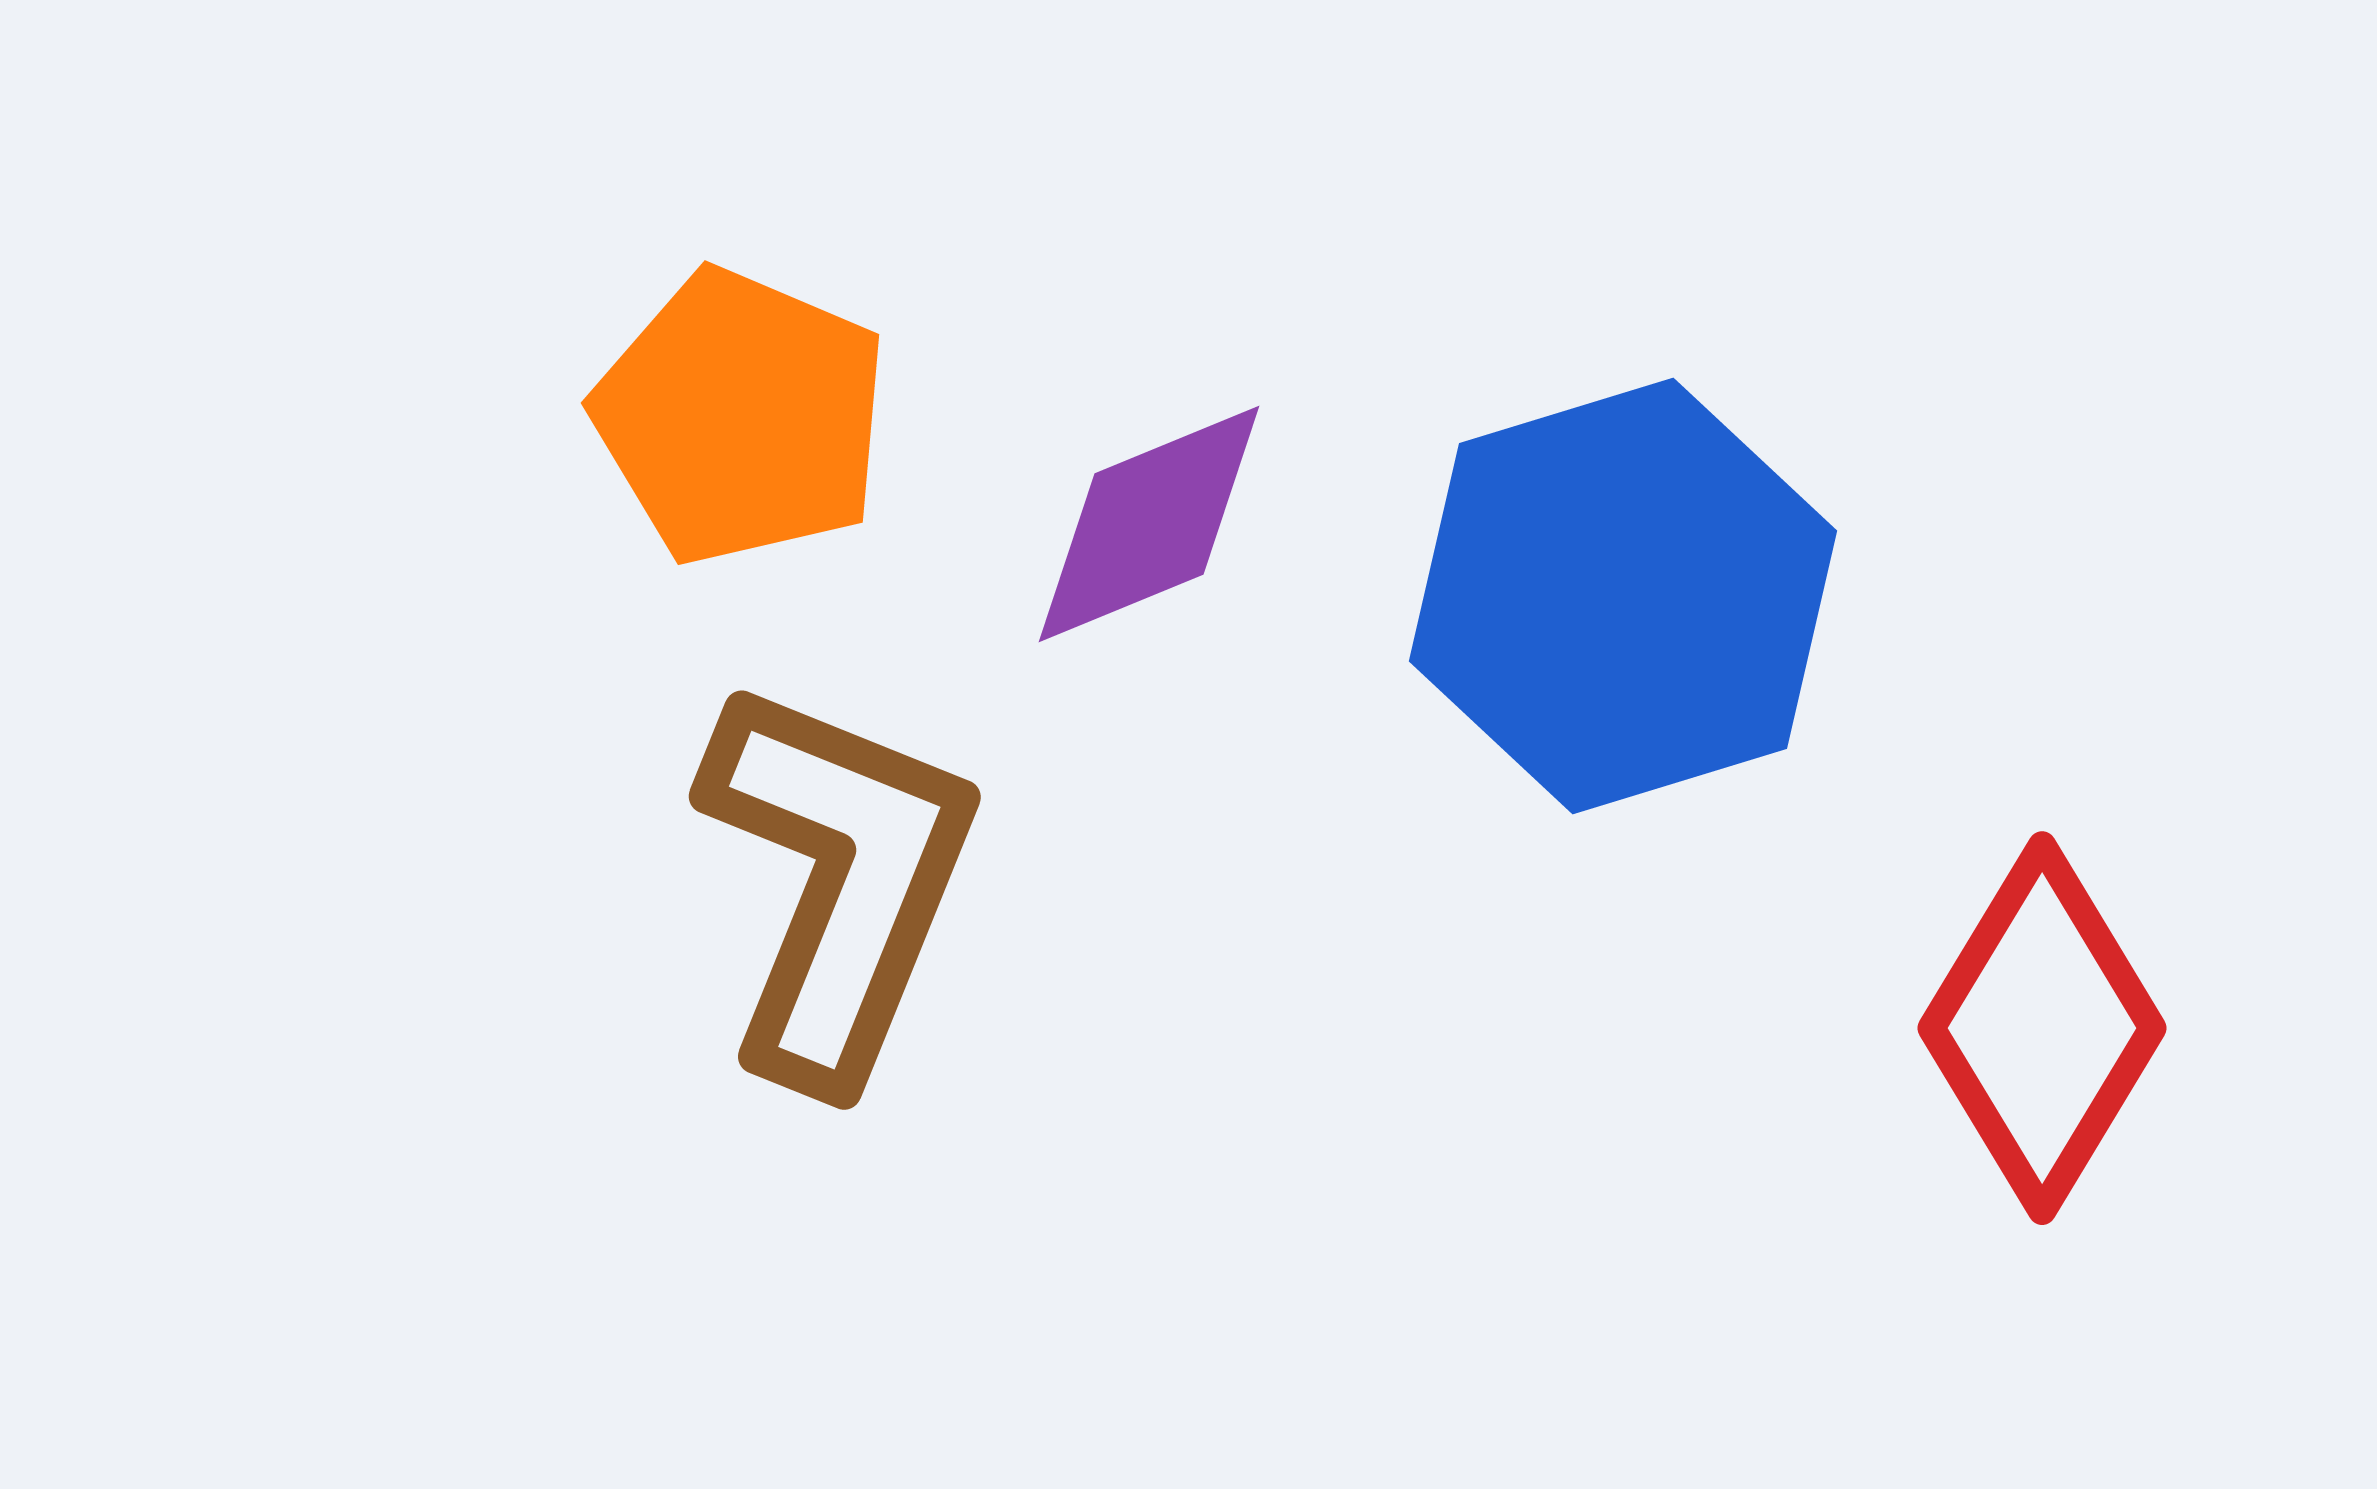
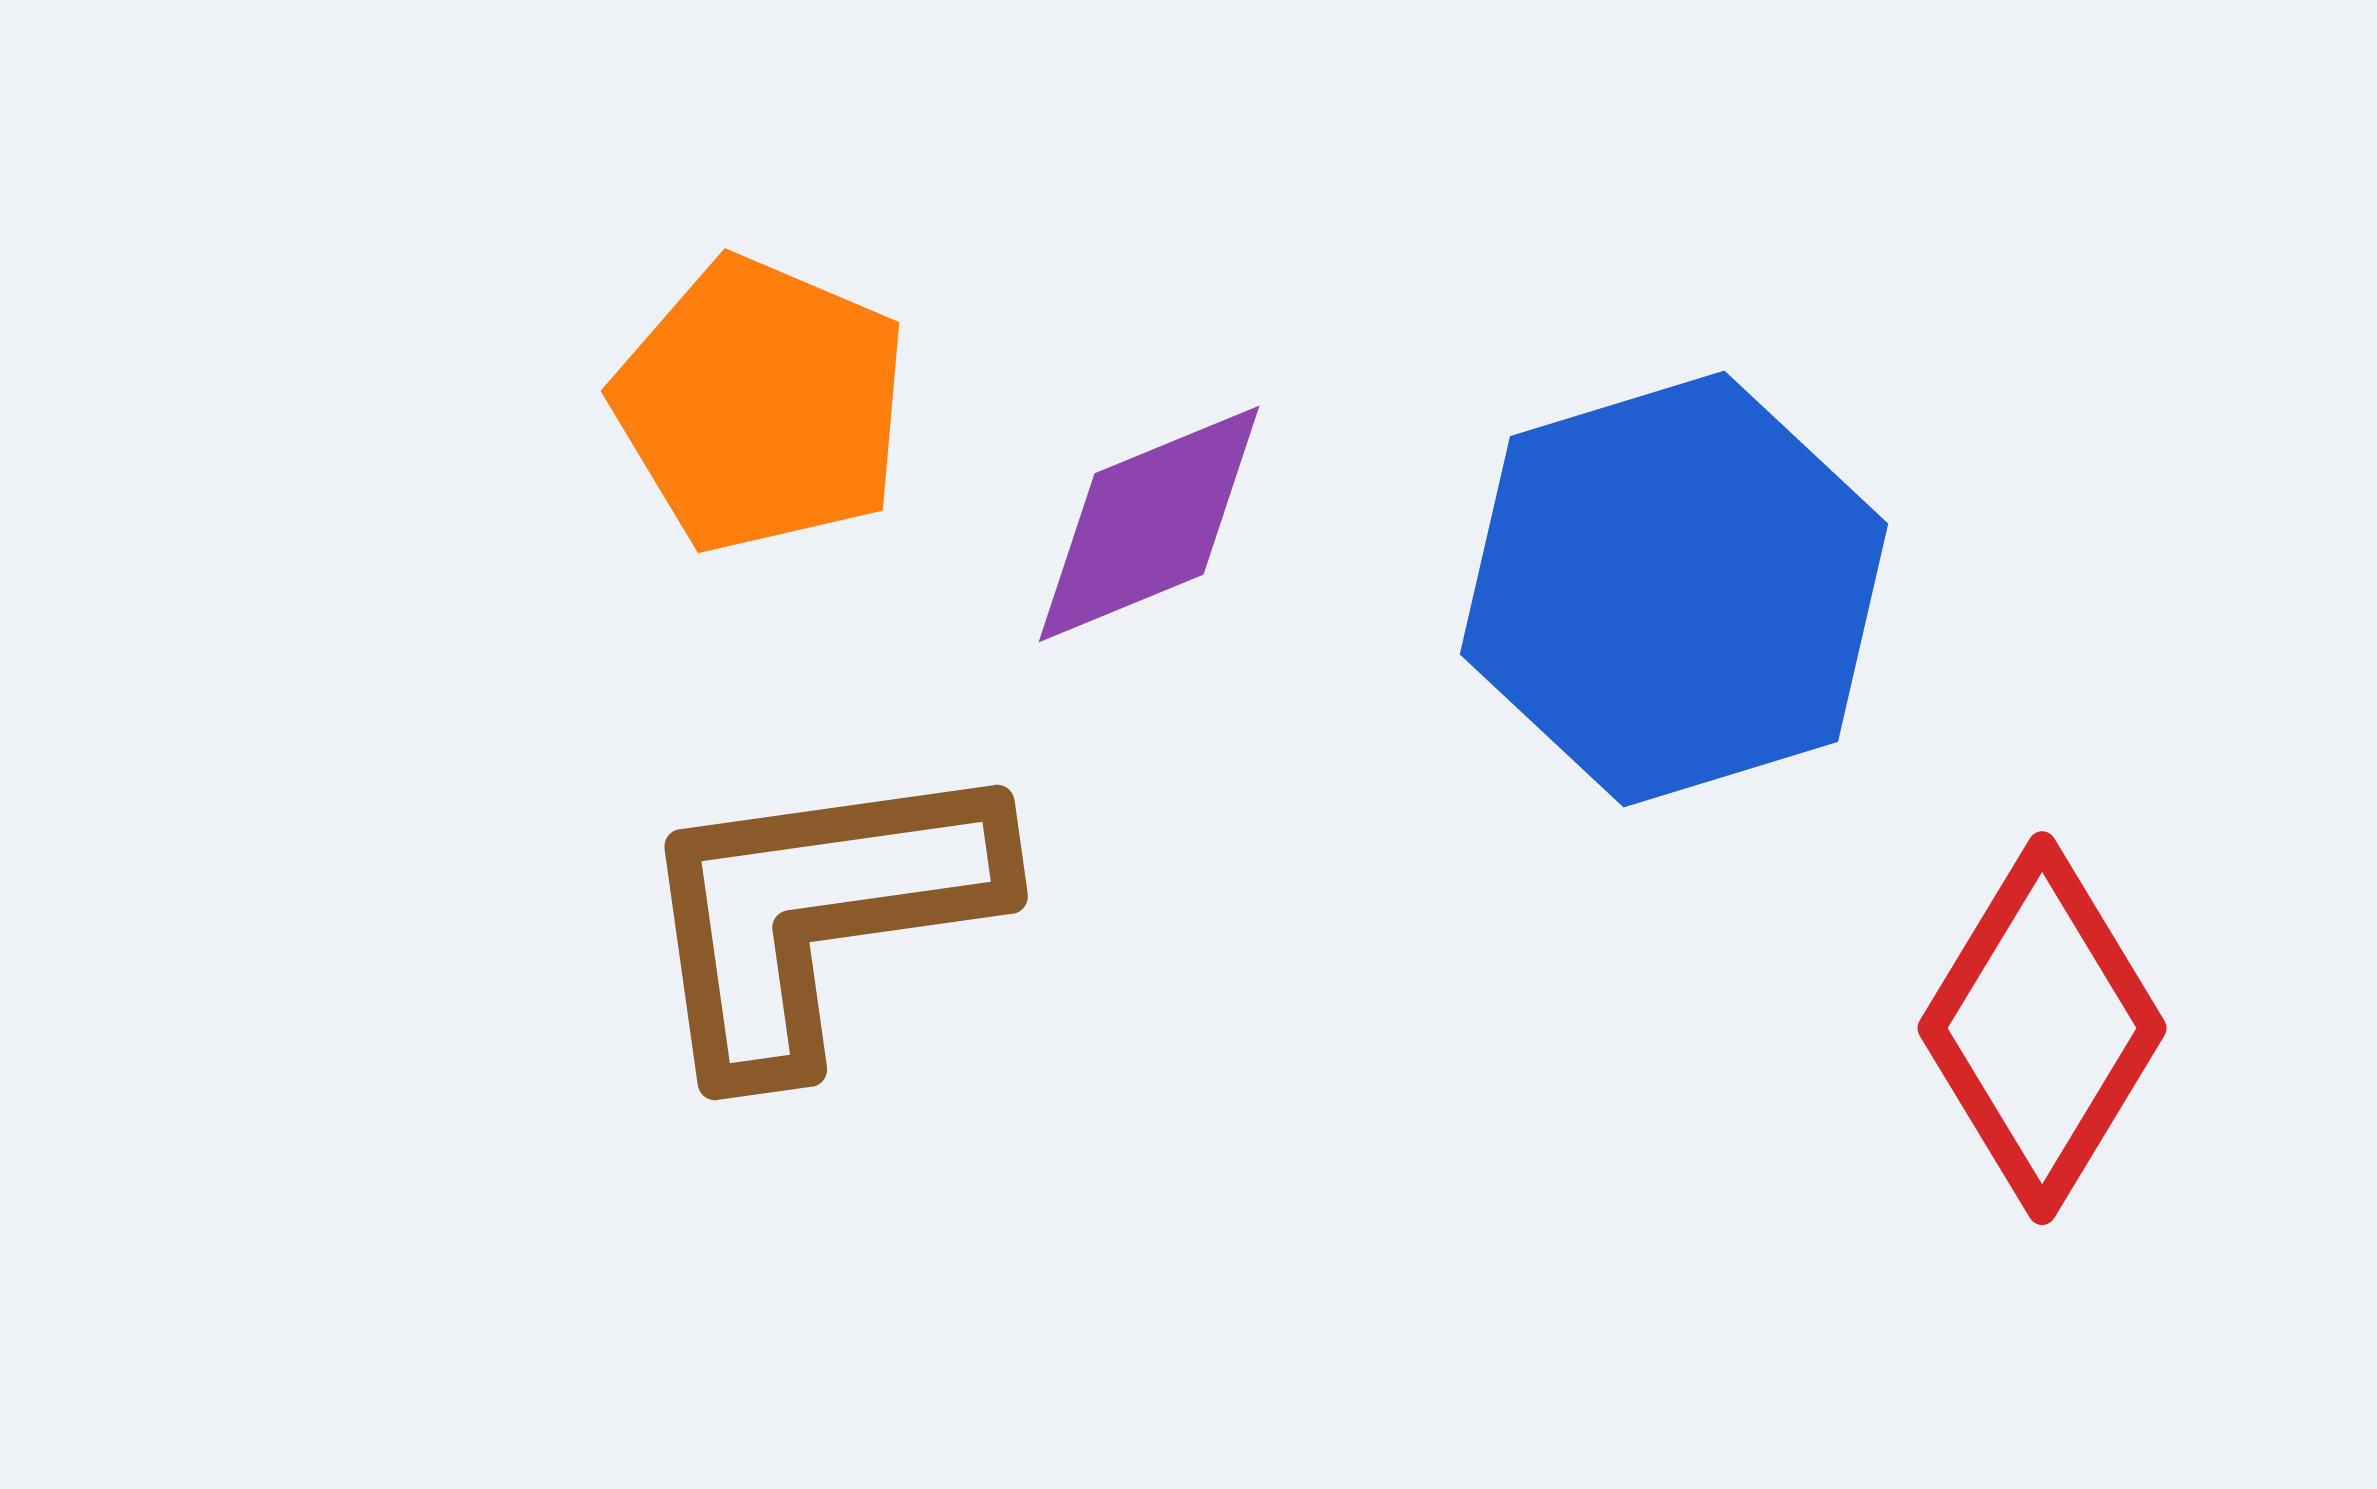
orange pentagon: moved 20 px right, 12 px up
blue hexagon: moved 51 px right, 7 px up
brown L-shape: moved 21 px left, 32 px down; rotated 120 degrees counterclockwise
